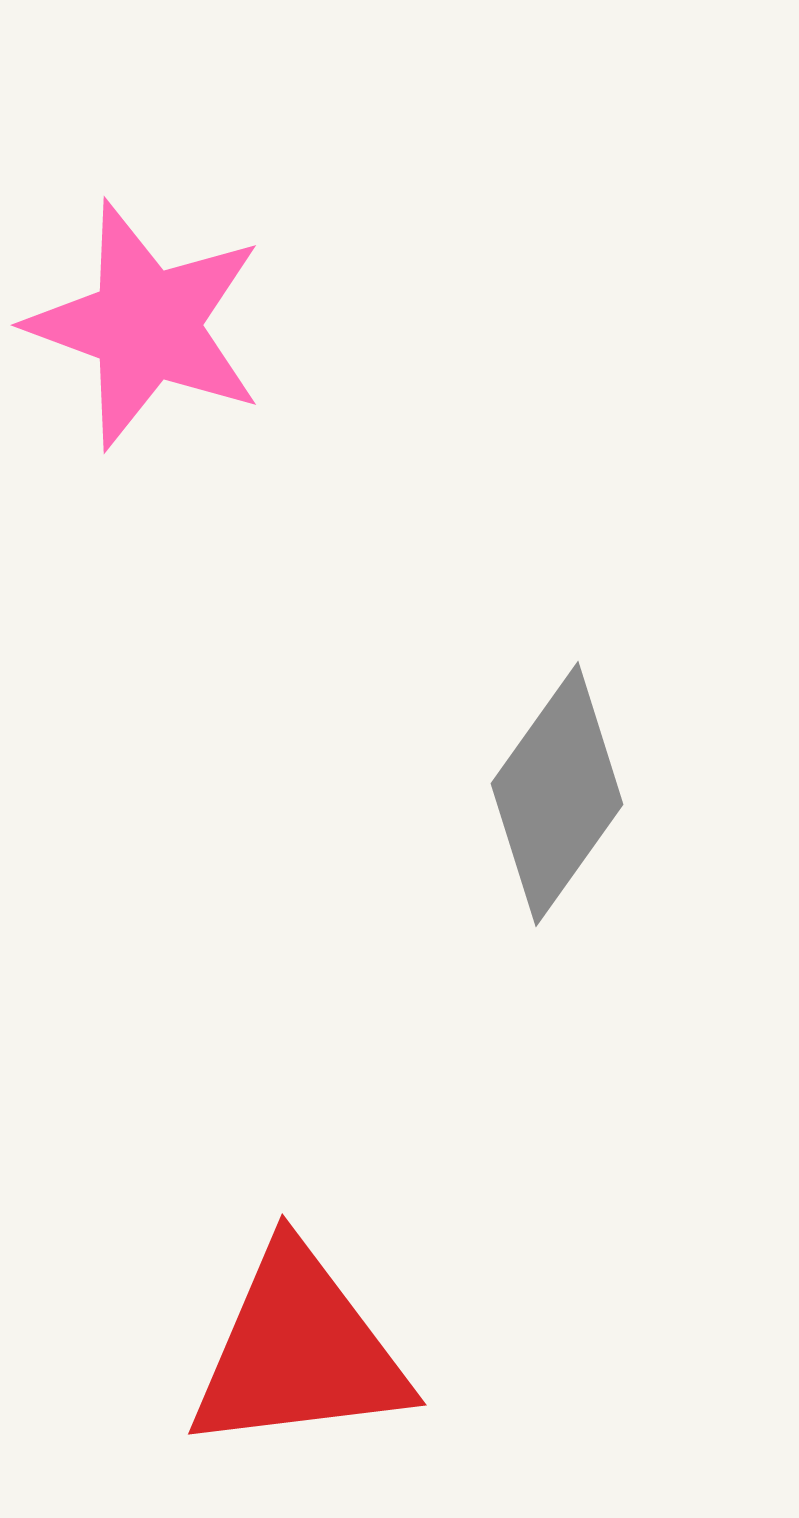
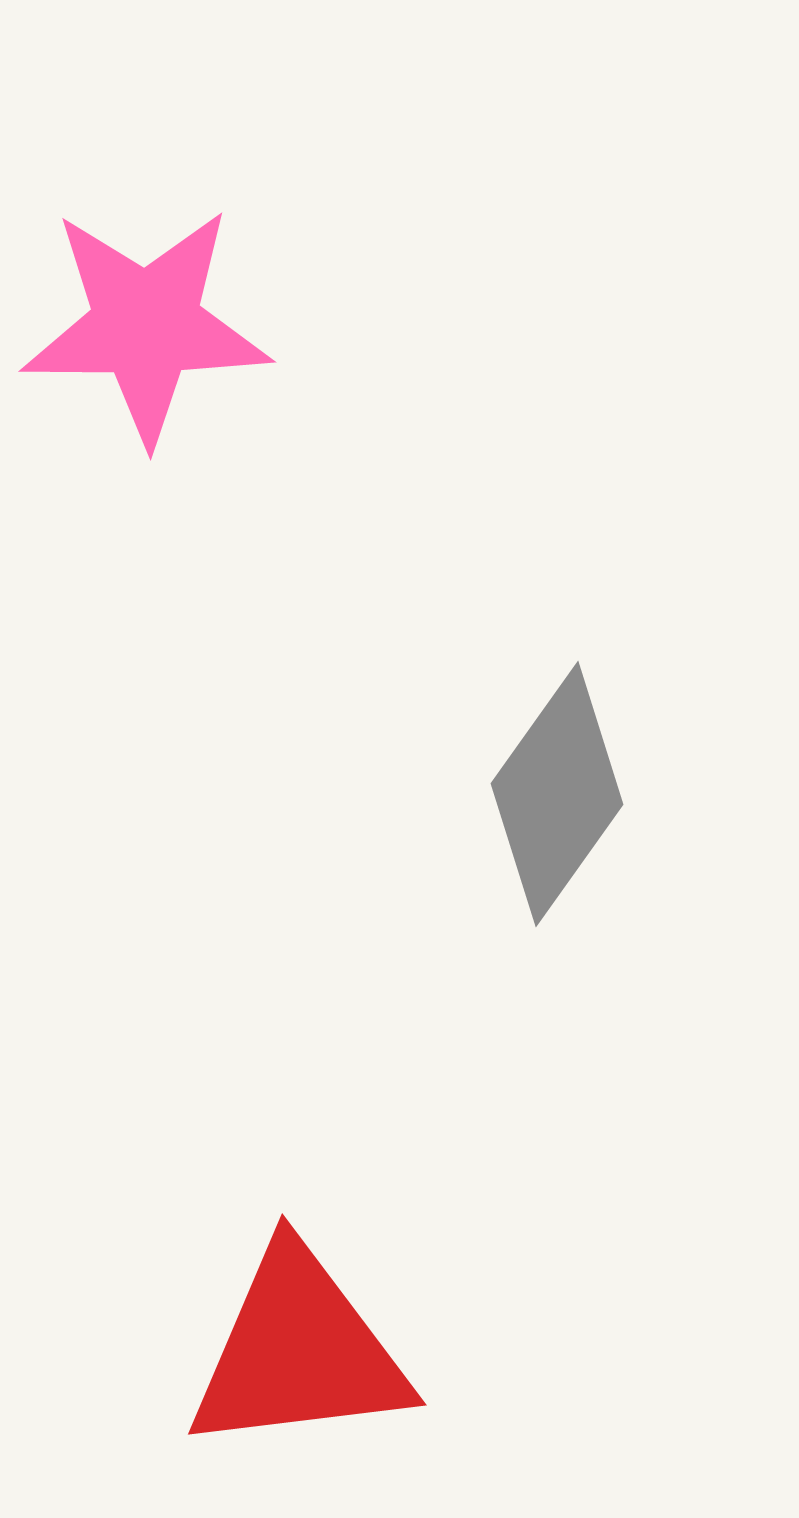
pink star: rotated 20 degrees counterclockwise
